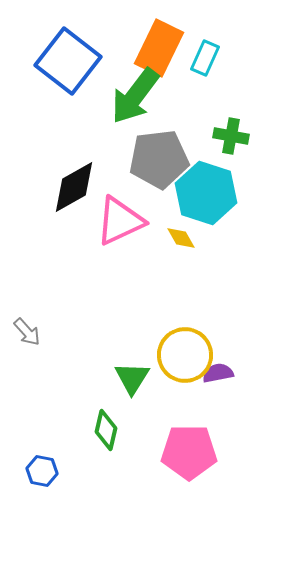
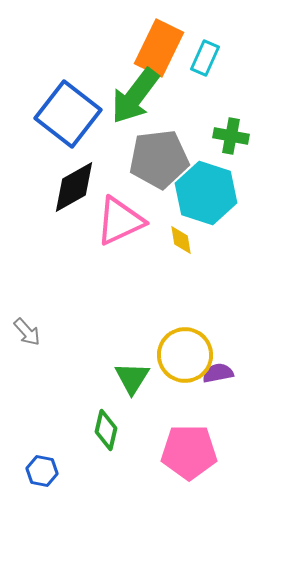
blue square: moved 53 px down
yellow diamond: moved 2 px down; rotated 20 degrees clockwise
